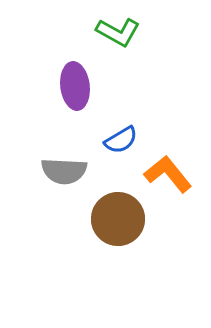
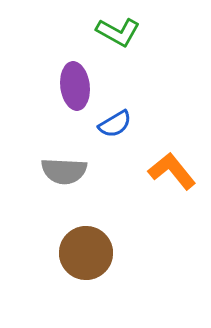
blue semicircle: moved 6 px left, 16 px up
orange L-shape: moved 4 px right, 3 px up
brown circle: moved 32 px left, 34 px down
